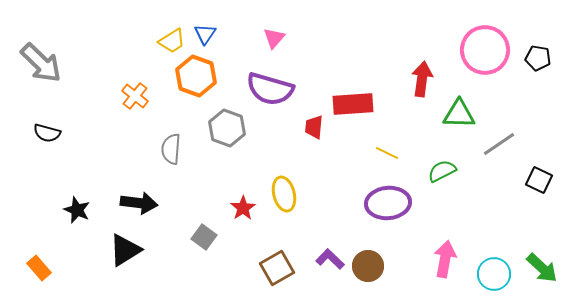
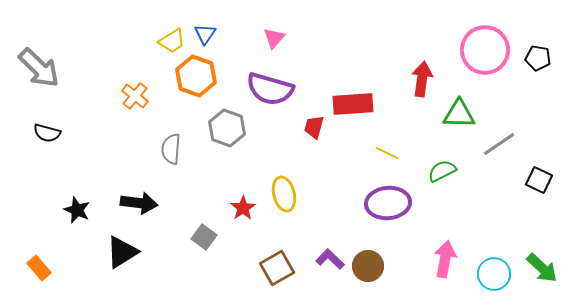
gray arrow: moved 2 px left, 5 px down
red trapezoid: rotated 10 degrees clockwise
black triangle: moved 3 px left, 2 px down
